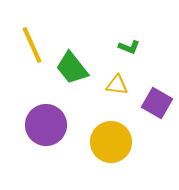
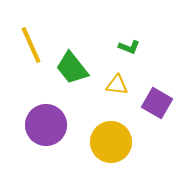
yellow line: moved 1 px left
